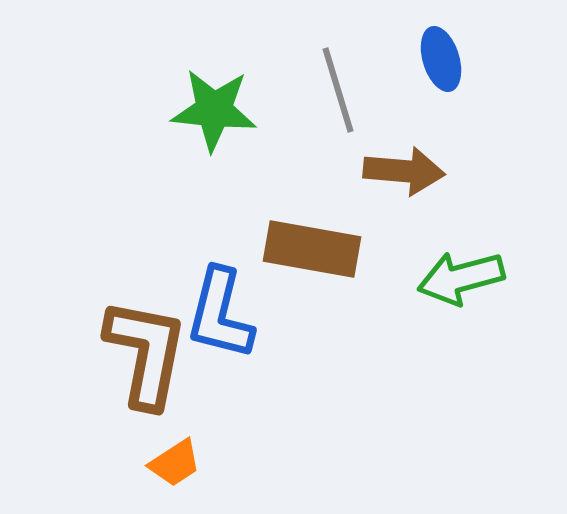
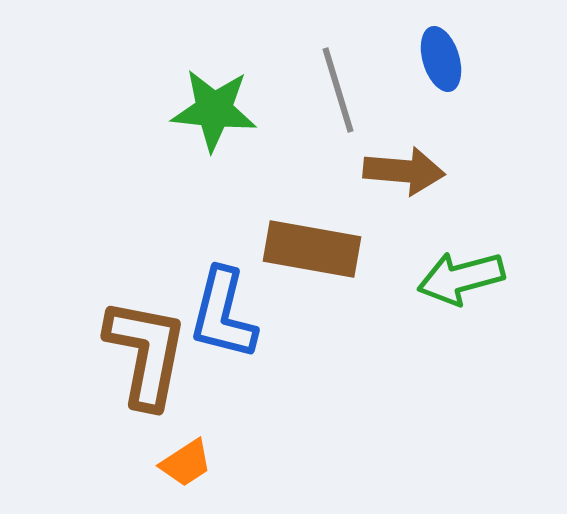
blue L-shape: moved 3 px right
orange trapezoid: moved 11 px right
